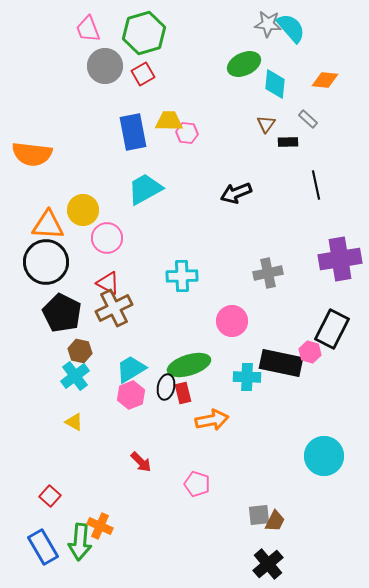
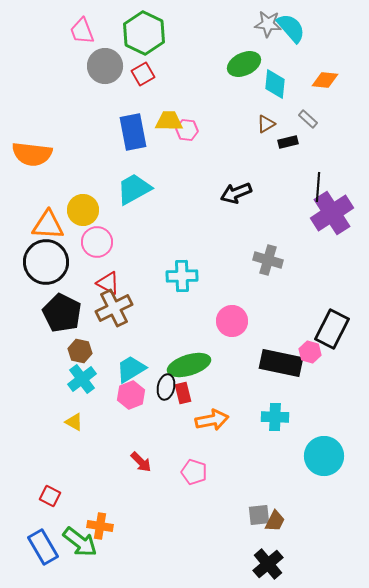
pink trapezoid at (88, 29): moved 6 px left, 2 px down
green hexagon at (144, 33): rotated 18 degrees counterclockwise
brown triangle at (266, 124): rotated 24 degrees clockwise
pink hexagon at (187, 133): moved 3 px up
black rectangle at (288, 142): rotated 12 degrees counterclockwise
black line at (316, 185): moved 2 px right, 2 px down; rotated 16 degrees clockwise
cyan trapezoid at (145, 189): moved 11 px left
pink circle at (107, 238): moved 10 px left, 4 px down
purple cross at (340, 259): moved 8 px left, 46 px up; rotated 24 degrees counterclockwise
gray cross at (268, 273): moved 13 px up; rotated 28 degrees clockwise
cyan cross at (75, 376): moved 7 px right, 3 px down
cyan cross at (247, 377): moved 28 px right, 40 px down
pink pentagon at (197, 484): moved 3 px left, 12 px up
red square at (50, 496): rotated 15 degrees counterclockwise
orange cross at (100, 526): rotated 15 degrees counterclockwise
green arrow at (80, 542): rotated 57 degrees counterclockwise
